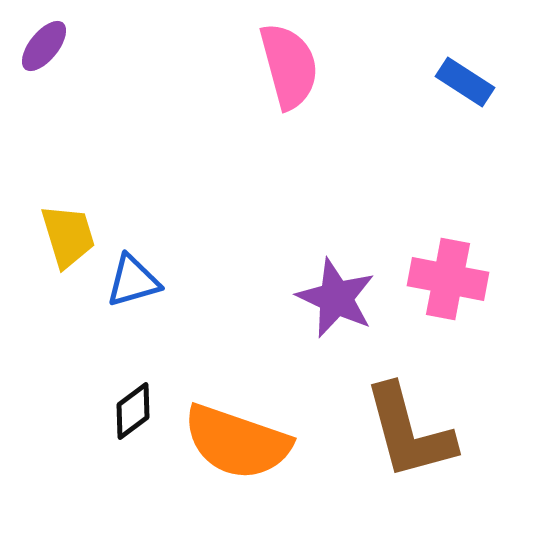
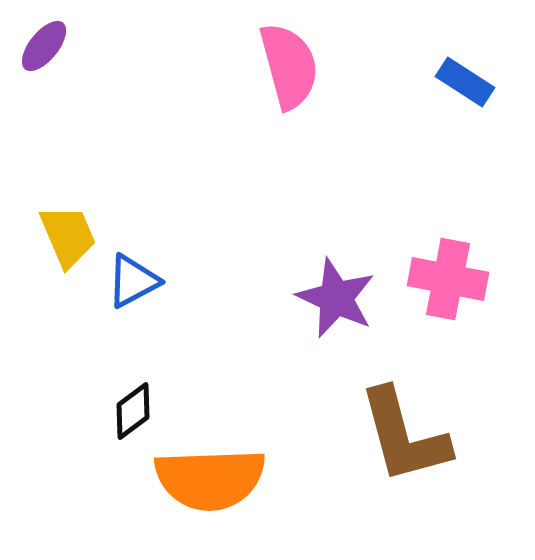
yellow trapezoid: rotated 6 degrees counterclockwise
blue triangle: rotated 12 degrees counterclockwise
brown L-shape: moved 5 px left, 4 px down
orange semicircle: moved 27 px left, 37 px down; rotated 21 degrees counterclockwise
